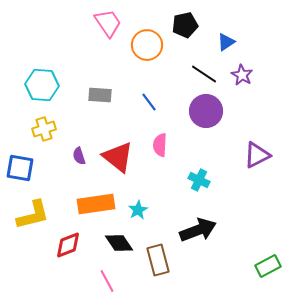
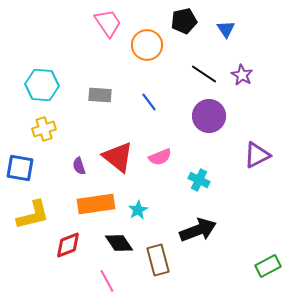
black pentagon: moved 1 px left, 4 px up
blue triangle: moved 13 px up; rotated 30 degrees counterclockwise
purple circle: moved 3 px right, 5 px down
pink semicircle: moved 12 px down; rotated 115 degrees counterclockwise
purple semicircle: moved 10 px down
